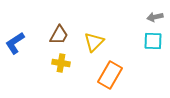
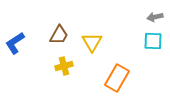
yellow triangle: moved 2 px left; rotated 15 degrees counterclockwise
yellow cross: moved 3 px right, 3 px down; rotated 24 degrees counterclockwise
orange rectangle: moved 7 px right, 3 px down
